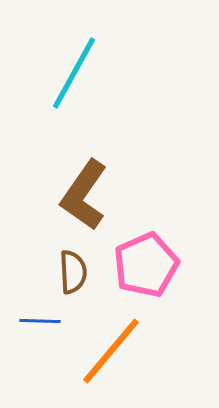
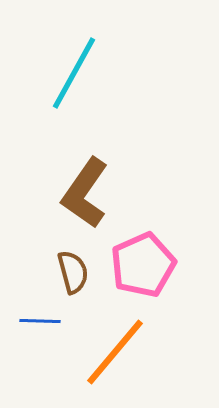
brown L-shape: moved 1 px right, 2 px up
pink pentagon: moved 3 px left
brown semicircle: rotated 12 degrees counterclockwise
orange line: moved 4 px right, 1 px down
